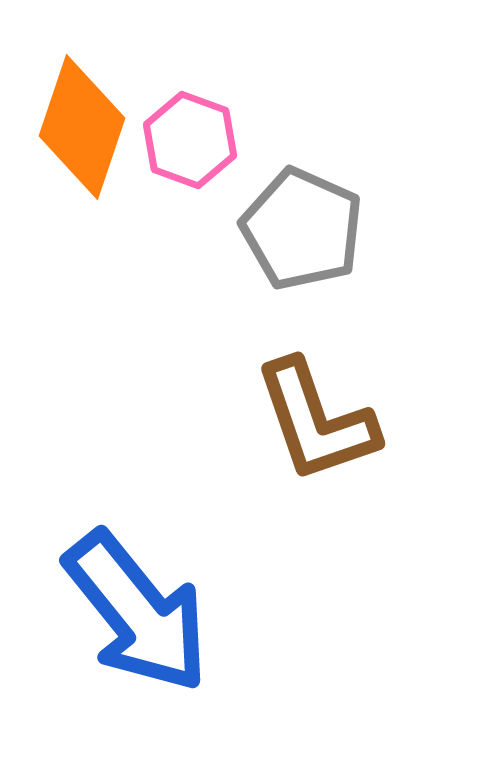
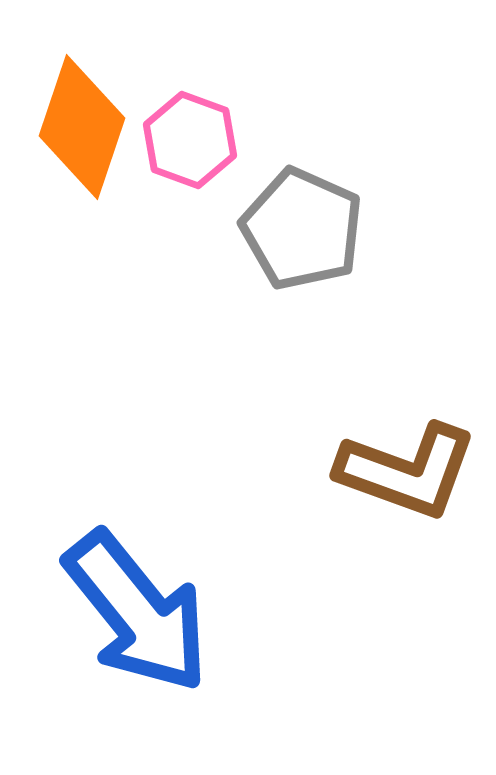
brown L-shape: moved 91 px right, 50 px down; rotated 51 degrees counterclockwise
